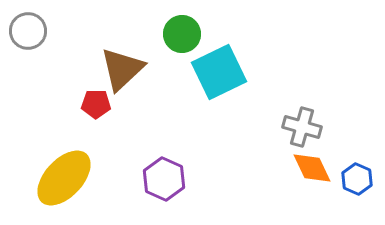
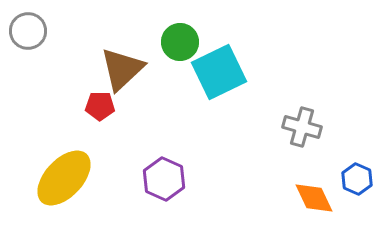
green circle: moved 2 px left, 8 px down
red pentagon: moved 4 px right, 2 px down
orange diamond: moved 2 px right, 30 px down
